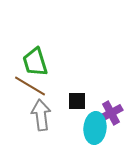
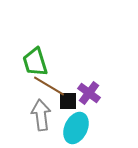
brown line: moved 19 px right
black square: moved 9 px left
purple cross: moved 22 px left, 20 px up; rotated 25 degrees counterclockwise
cyan ellipse: moved 19 px left; rotated 20 degrees clockwise
